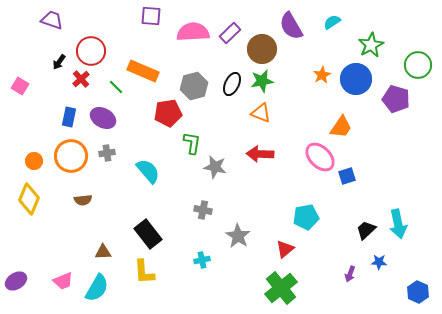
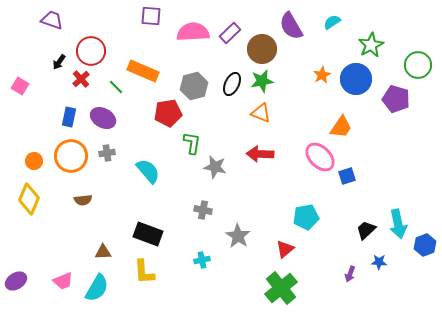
black rectangle at (148, 234): rotated 32 degrees counterclockwise
blue hexagon at (418, 292): moved 7 px right, 47 px up; rotated 15 degrees clockwise
